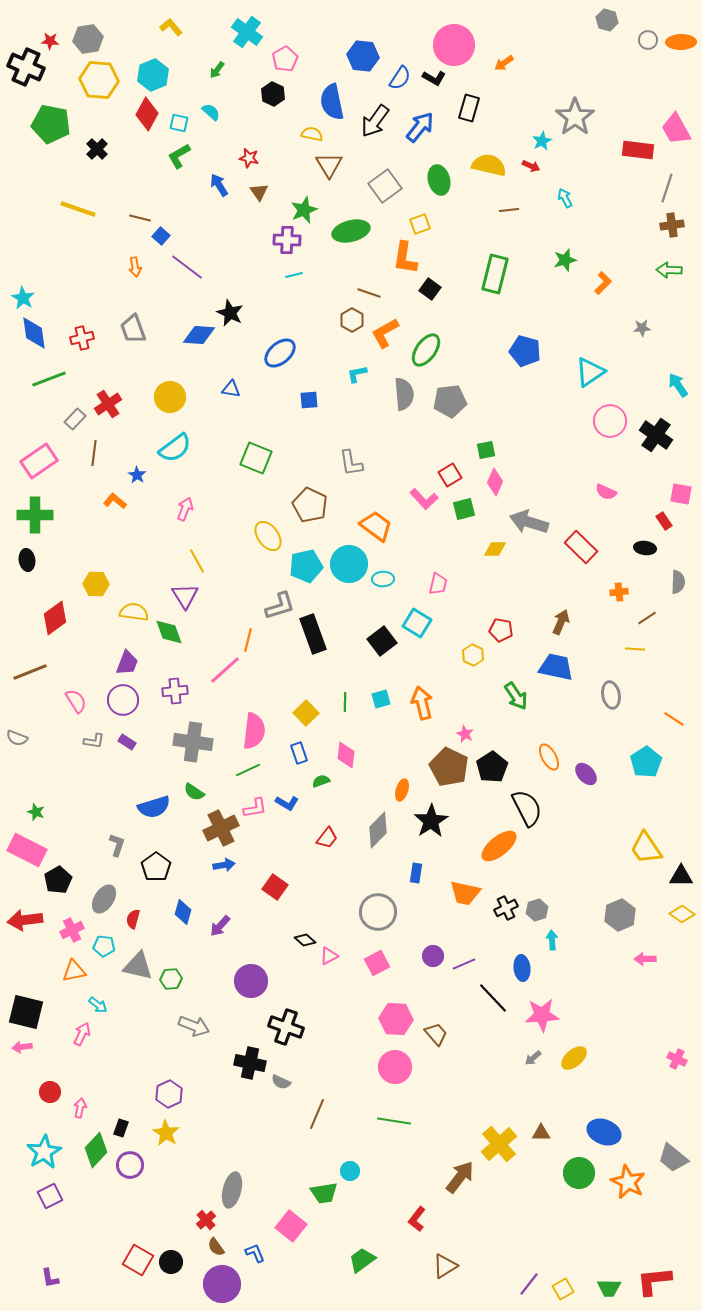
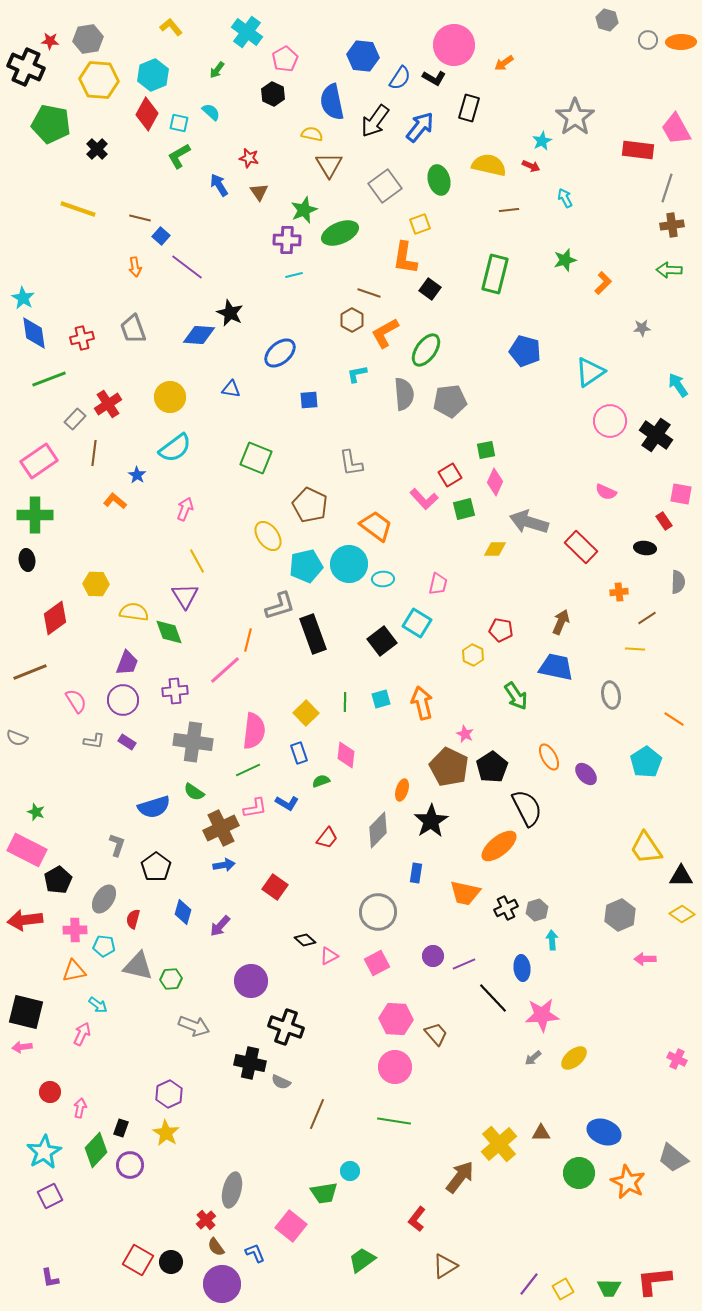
green ellipse at (351, 231): moved 11 px left, 2 px down; rotated 9 degrees counterclockwise
pink cross at (72, 930): moved 3 px right; rotated 25 degrees clockwise
